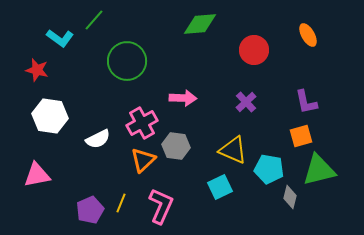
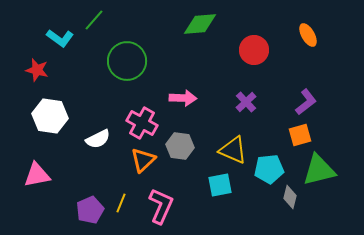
purple L-shape: rotated 116 degrees counterclockwise
pink cross: rotated 32 degrees counterclockwise
orange square: moved 1 px left, 1 px up
gray hexagon: moved 4 px right
cyan pentagon: rotated 16 degrees counterclockwise
cyan square: moved 2 px up; rotated 15 degrees clockwise
